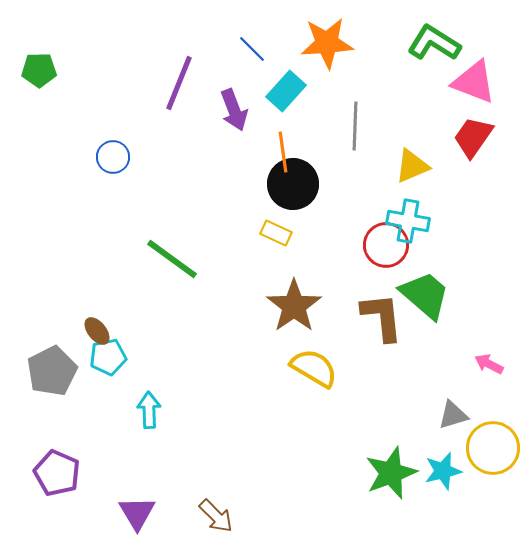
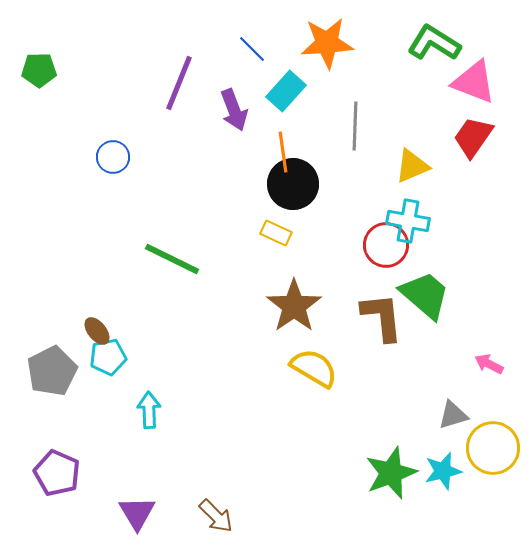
green line: rotated 10 degrees counterclockwise
